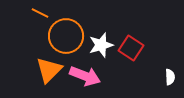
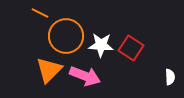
white star: rotated 20 degrees clockwise
